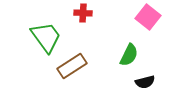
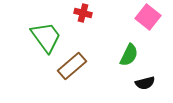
red cross: rotated 12 degrees clockwise
brown rectangle: rotated 8 degrees counterclockwise
black semicircle: moved 1 px down
